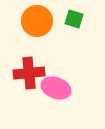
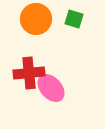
orange circle: moved 1 px left, 2 px up
pink ellipse: moved 5 px left; rotated 28 degrees clockwise
